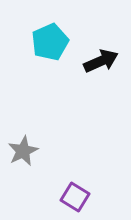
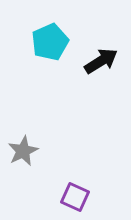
black arrow: rotated 8 degrees counterclockwise
purple square: rotated 8 degrees counterclockwise
